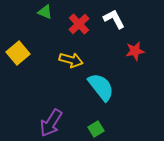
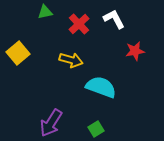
green triangle: rotated 35 degrees counterclockwise
cyan semicircle: rotated 32 degrees counterclockwise
